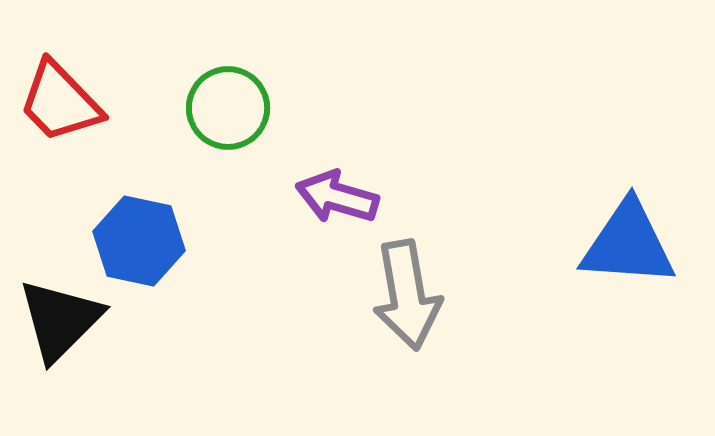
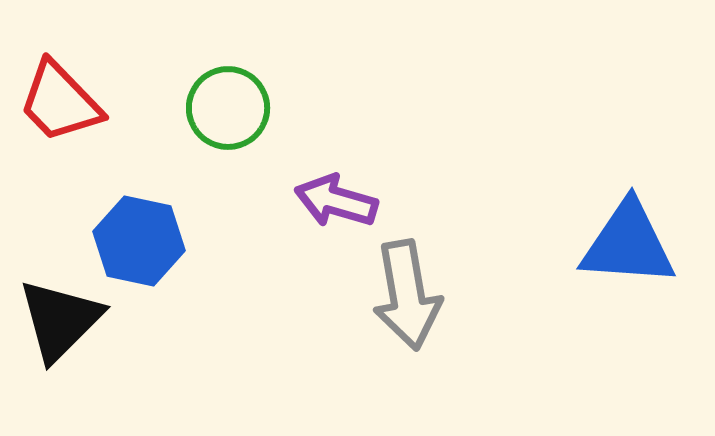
purple arrow: moved 1 px left, 4 px down
